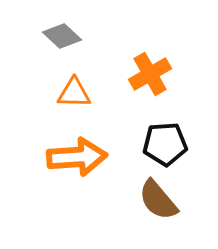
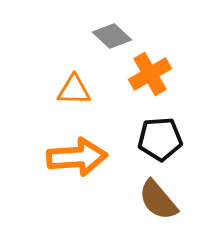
gray diamond: moved 50 px right
orange triangle: moved 3 px up
black pentagon: moved 5 px left, 5 px up
